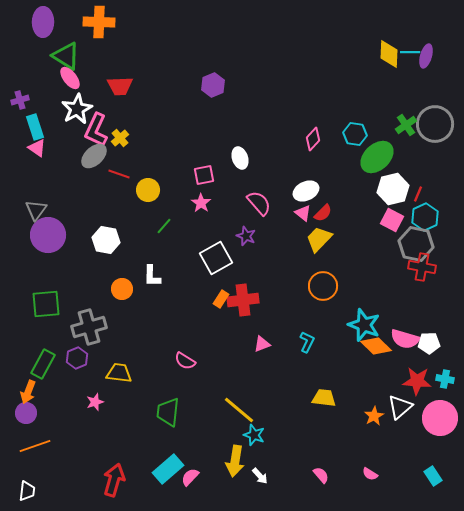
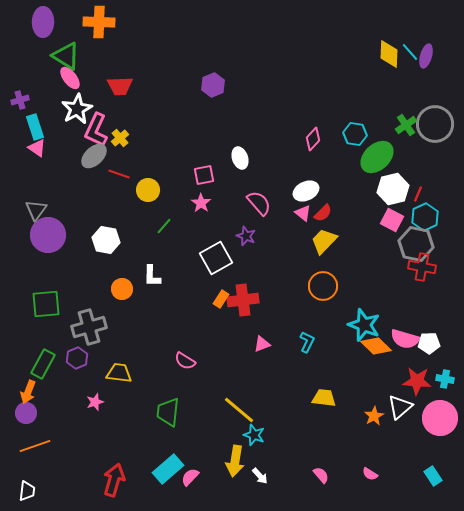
cyan line at (410, 52): rotated 48 degrees clockwise
yellow trapezoid at (319, 239): moved 5 px right, 2 px down
